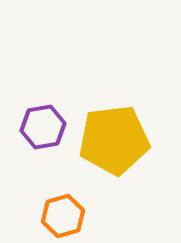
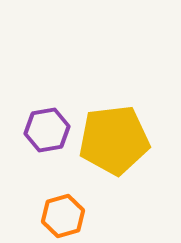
purple hexagon: moved 4 px right, 3 px down
